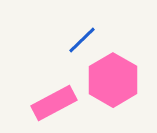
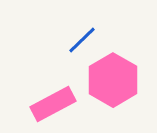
pink rectangle: moved 1 px left, 1 px down
